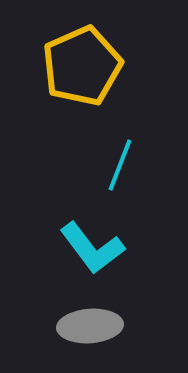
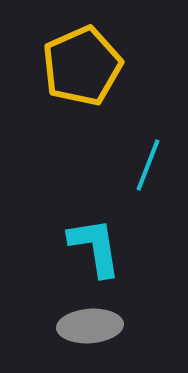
cyan line: moved 28 px right
cyan L-shape: moved 3 px right, 1 px up; rotated 152 degrees counterclockwise
